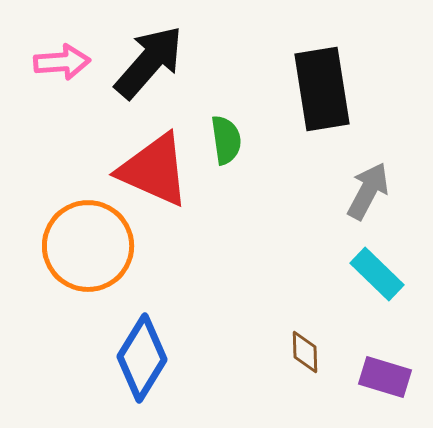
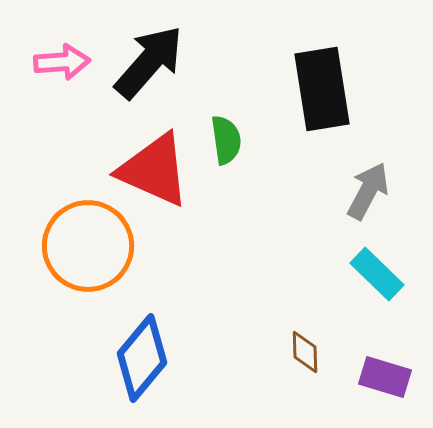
blue diamond: rotated 8 degrees clockwise
